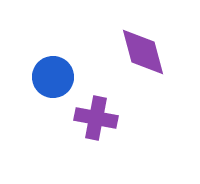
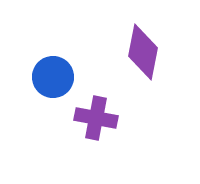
purple diamond: rotated 26 degrees clockwise
